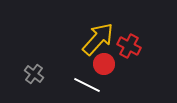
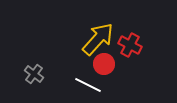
red cross: moved 1 px right, 1 px up
white line: moved 1 px right
